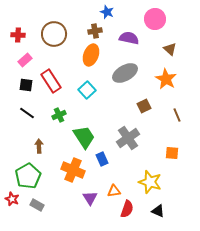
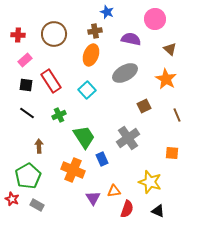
purple semicircle: moved 2 px right, 1 px down
purple triangle: moved 3 px right
